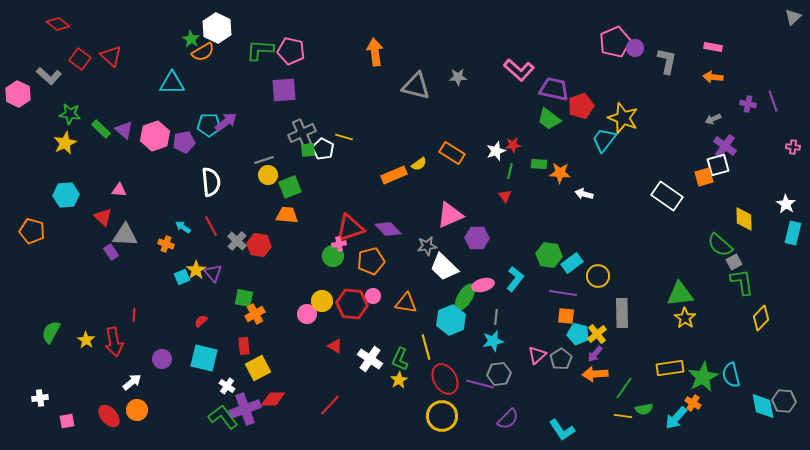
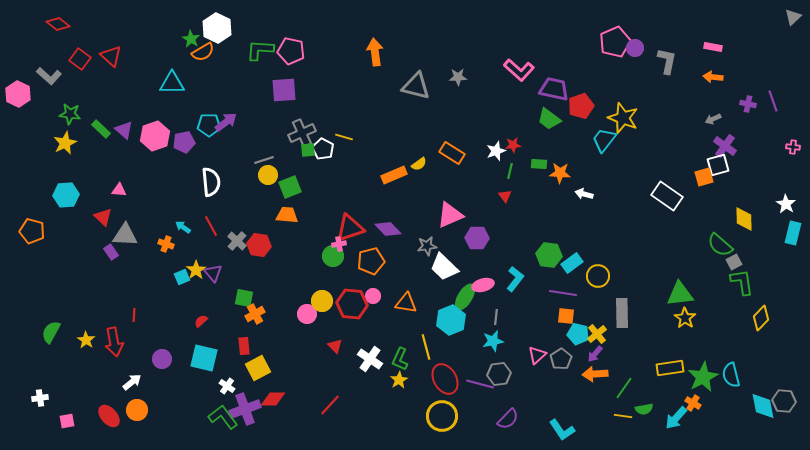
red triangle at (335, 346): rotated 14 degrees clockwise
